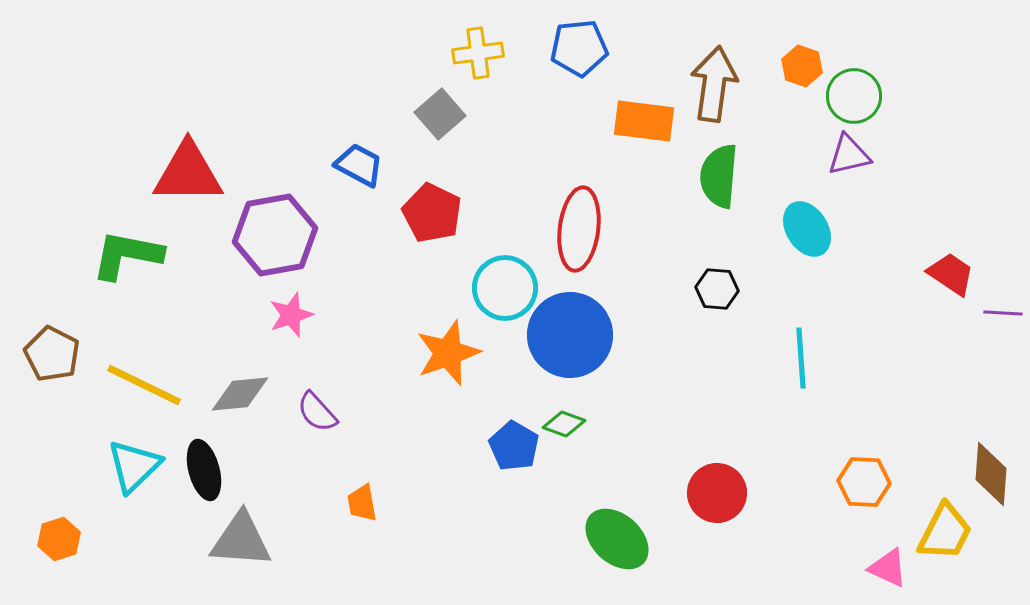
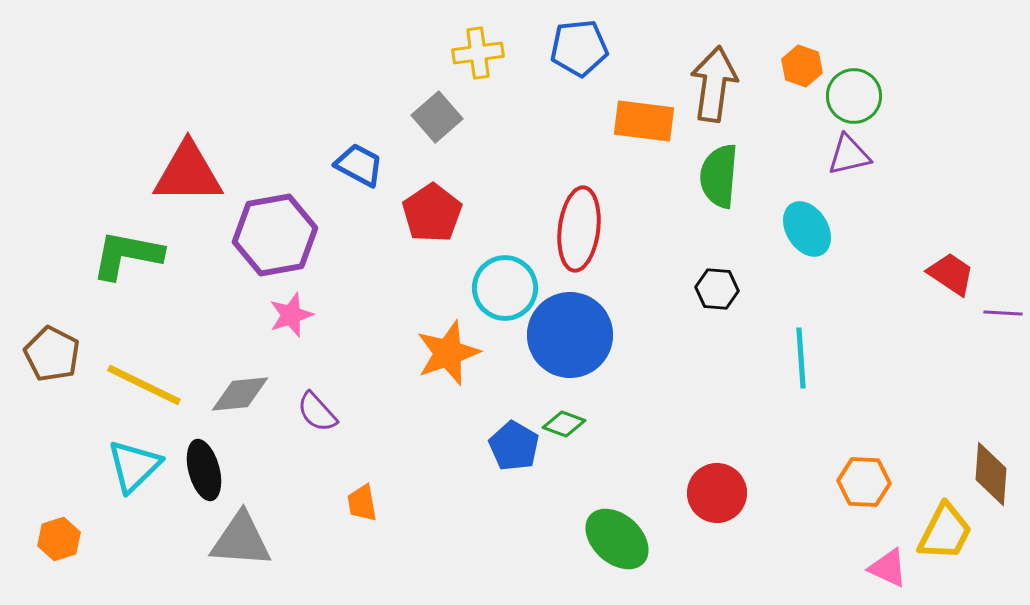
gray square at (440, 114): moved 3 px left, 3 px down
red pentagon at (432, 213): rotated 12 degrees clockwise
